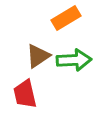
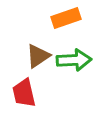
orange rectangle: rotated 12 degrees clockwise
red trapezoid: moved 1 px left, 1 px up
